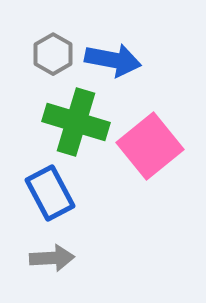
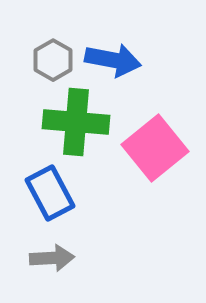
gray hexagon: moved 6 px down
green cross: rotated 12 degrees counterclockwise
pink square: moved 5 px right, 2 px down
